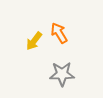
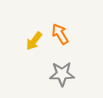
orange arrow: moved 1 px right, 1 px down
